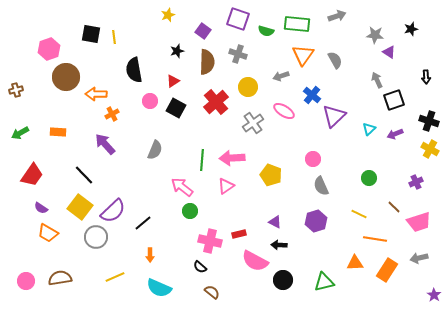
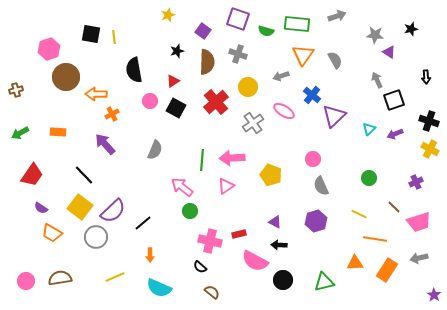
orange trapezoid at (48, 233): moved 4 px right
